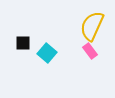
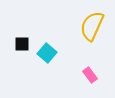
black square: moved 1 px left, 1 px down
pink rectangle: moved 24 px down
